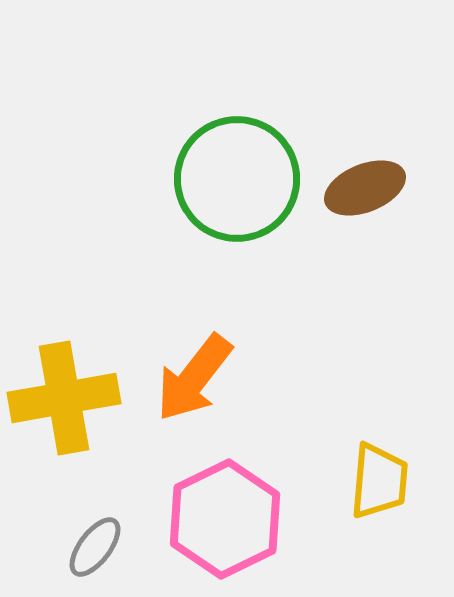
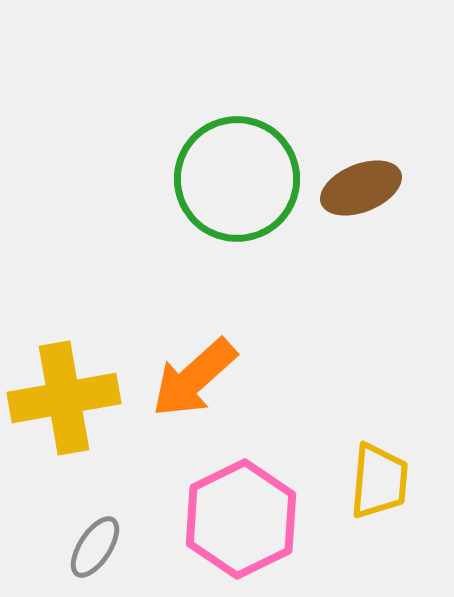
brown ellipse: moved 4 px left
orange arrow: rotated 10 degrees clockwise
pink hexagon: moved 16 px right
gray ellipse: rotated 4 degrees counterclockwise
